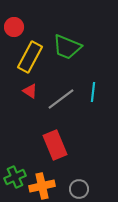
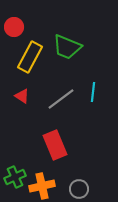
red triangle: moved 8 px left, 5 px down
